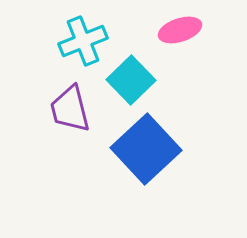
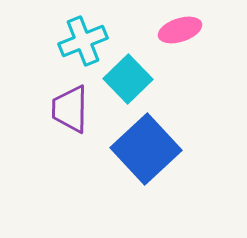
cyan square: moved 3 px left, 1 px up
purple trapezoid: rotated 15 degrees clockwise
